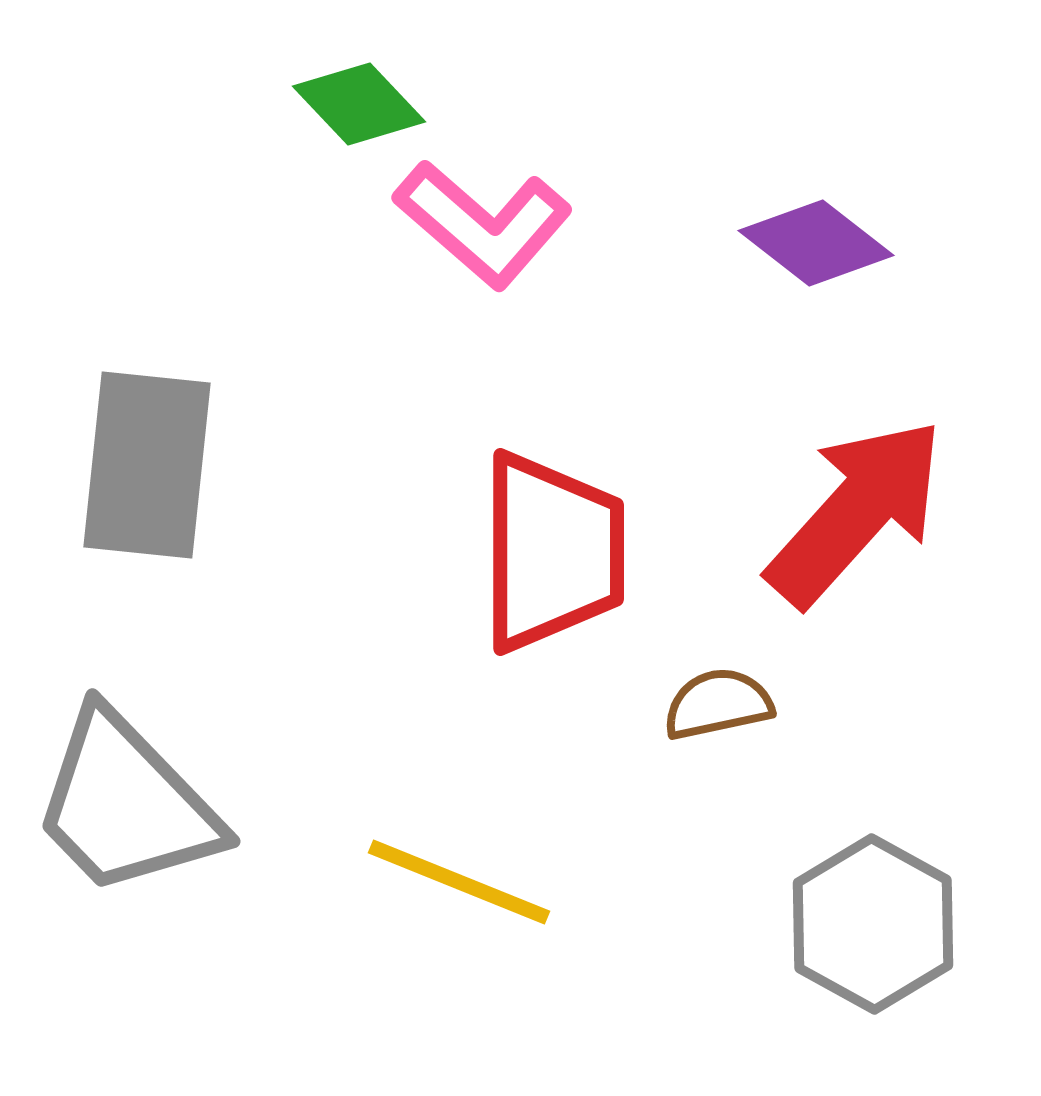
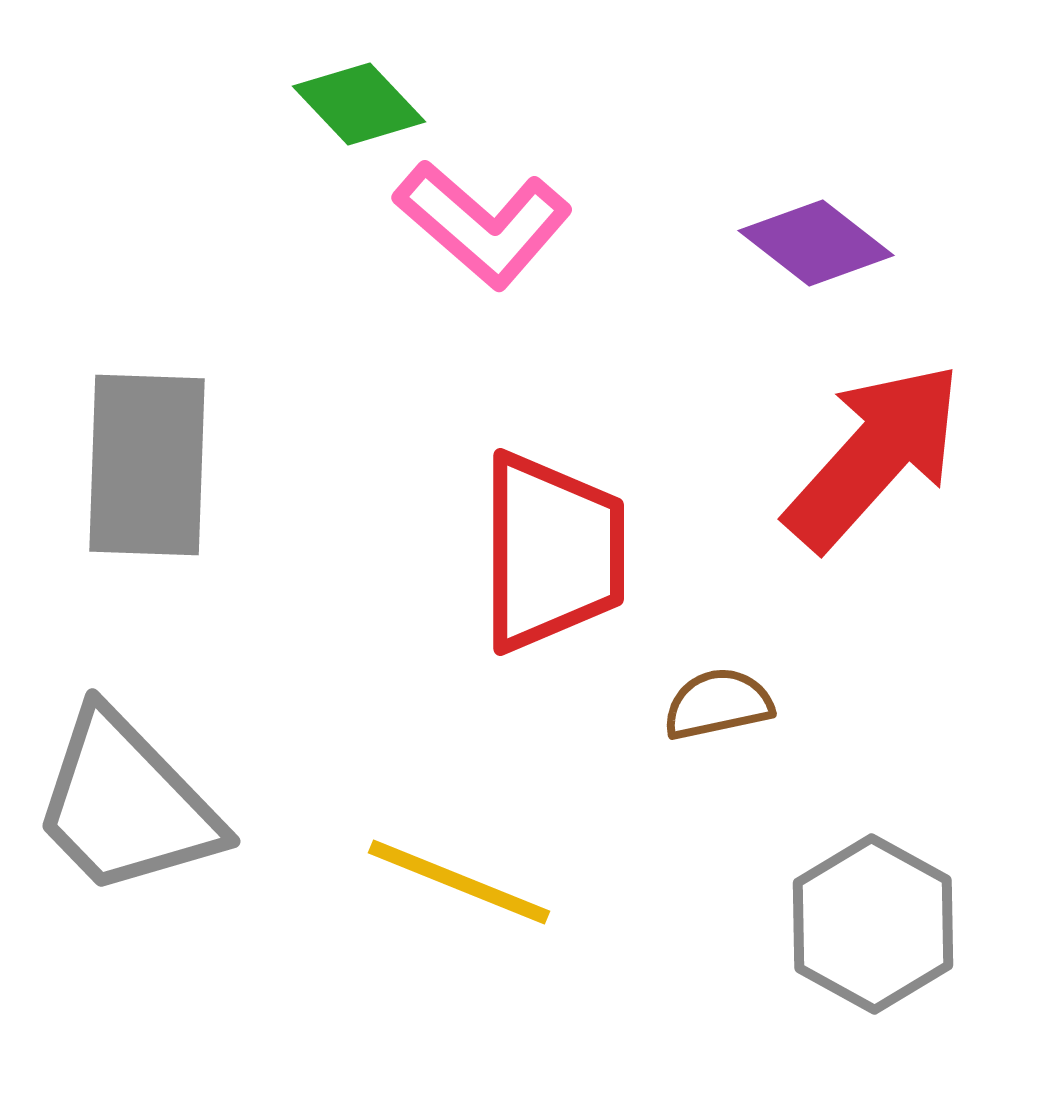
gray rectangle: rotated 4 degrees counterclockwise
red arrow: moved 18 px right, 56 px up
